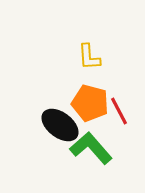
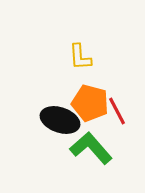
yellow L-shape: moved 9 px left
red line: moved 2 px left
black ellipse: moved 5 px up; rotated 18 degrees counterclockwise
